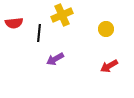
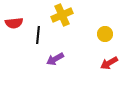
yellow circle: moved 1 px left, 5 px down
black line: moved 1 px left, 2 px down
red arrow: moved 3 px up
